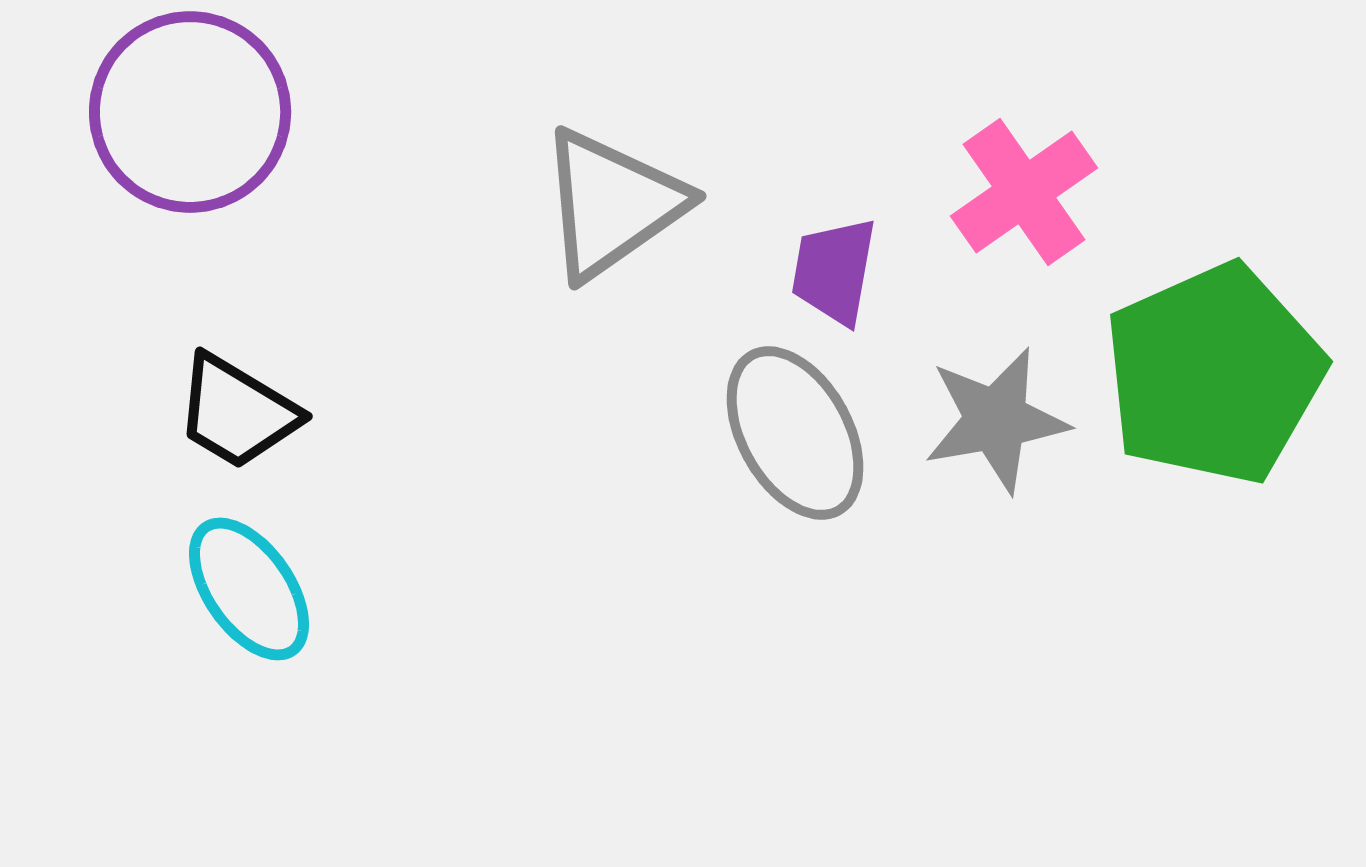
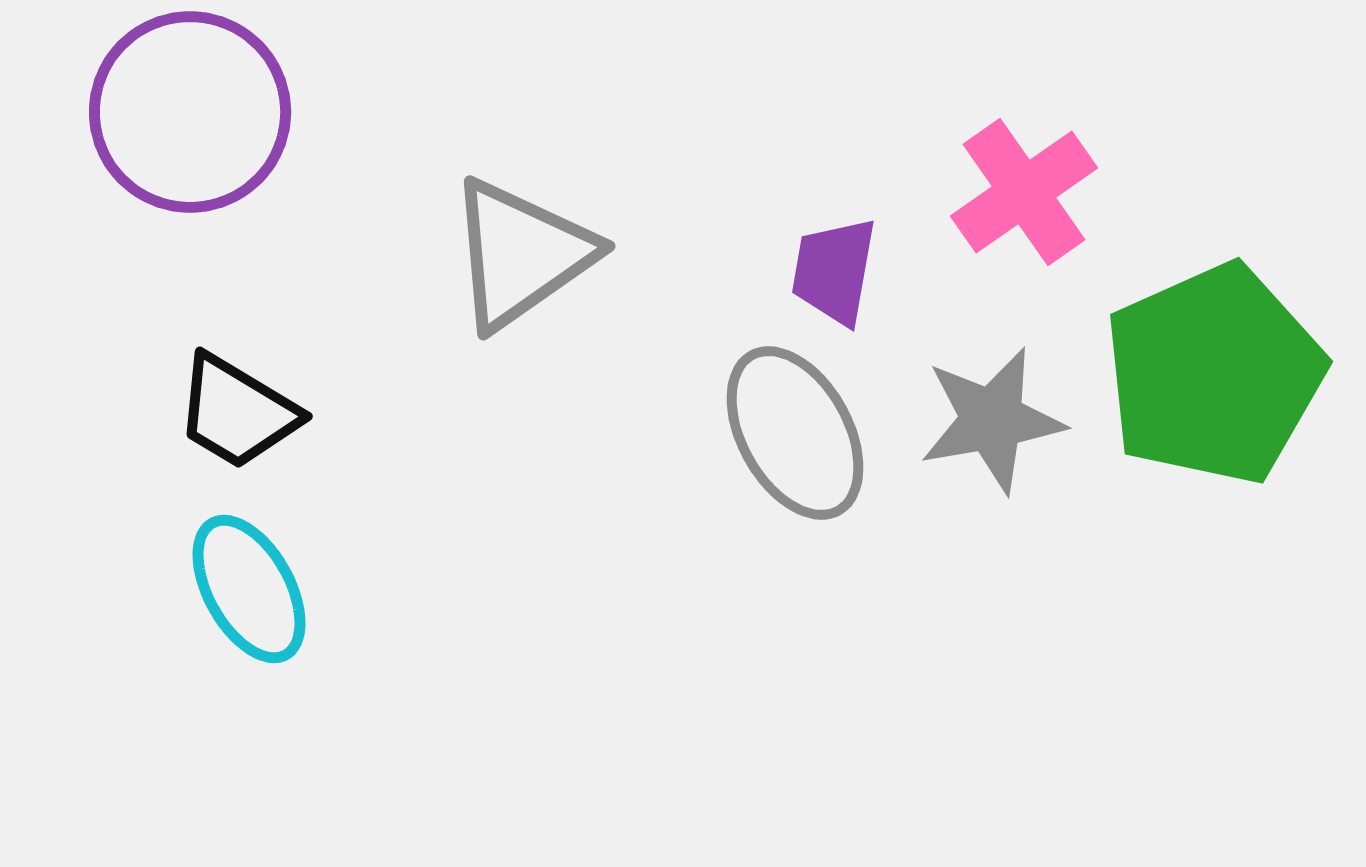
gray triangle: moved 91 px left, 50 px down
gray star: moved 4 px left
cyan ellipse: rotated 6 degrees clockwise
